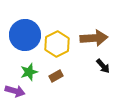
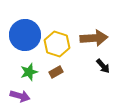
yellow hexagon: rotated 15 degrees counterclockwise
brown rectangle: moved 4 px up
purple arrow: moved 5 px right, 5 px down
